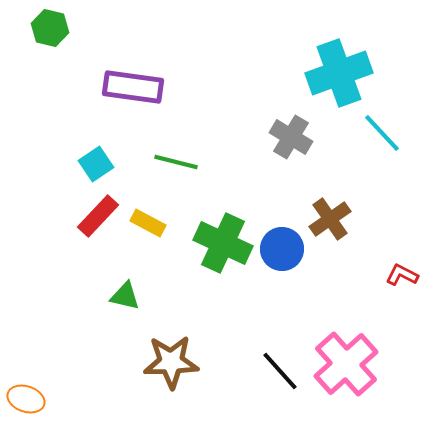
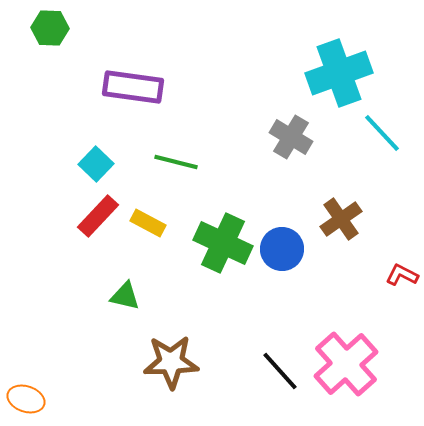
green hexagon: rotated 12 degrees counterclockwise
cyan square: rotated 12 degrees counterclockwise
brown cross: moved 11 px right
